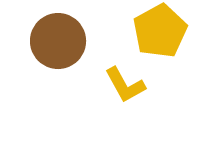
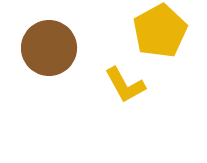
brown circle: moved 9 px left, 7 px down
